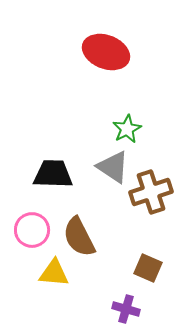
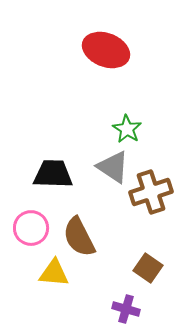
red ellipse: moved 2 px up
green star: rotated 12 degrees counterclockwise
pink circle: moved 1 px left, 2 px up
brown square: rotated 12 degrees clockwise
